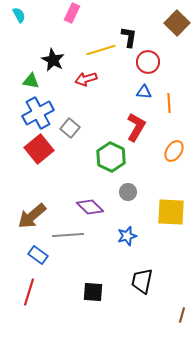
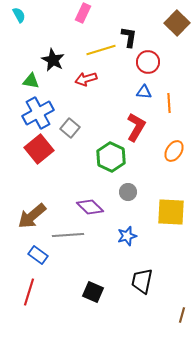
pink rectangle: moved 11 px right
black square: rotated 20 degrees clockwise
